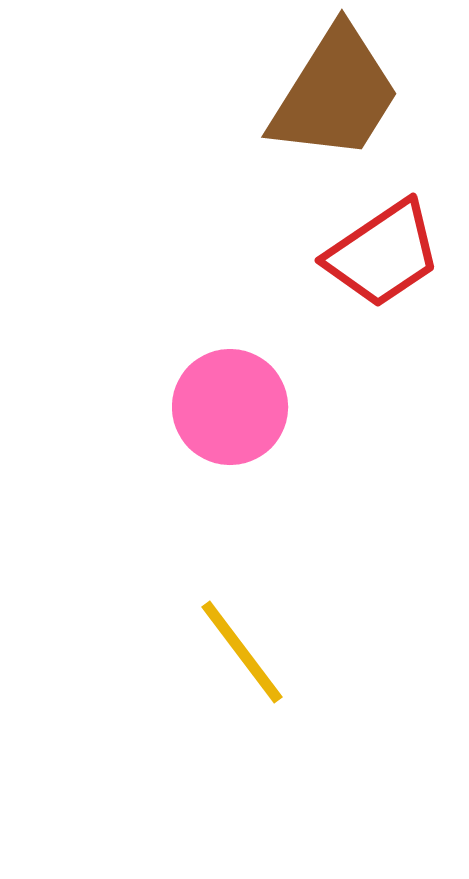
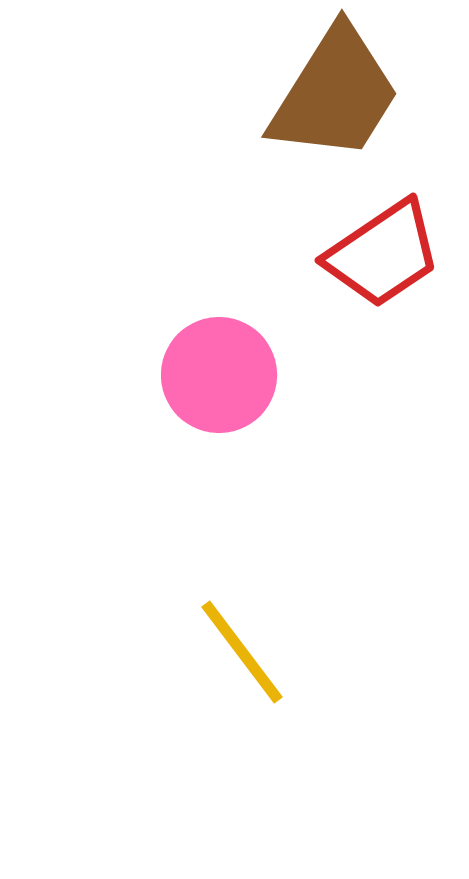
pink circle: moved 11 px left, 32 px up
